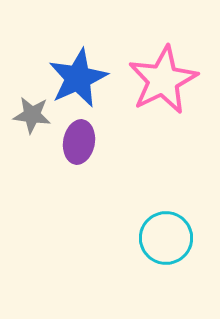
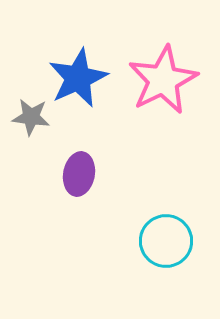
gray star: moved 1 px left, 2 px down
purple ellipse: moved 32 px down
cyan circle: moved 3 px down
